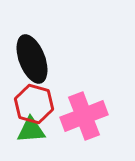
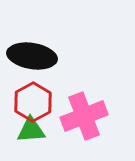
black ellipse: moved 3 px up; rotated 60 degrees counterclockwise
red hexagon: moved 1 px left, 2 px up; rotated 15 degrees clockwise
